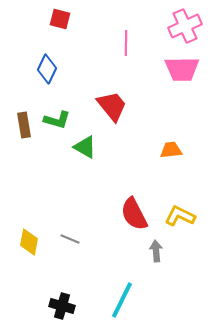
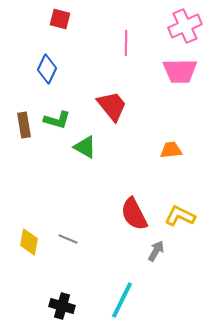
pink trapezoid: moved 2 px left, 2 px down
gray line: moved 2 px left
gray arrow: rotated 35 degrees clockwise
